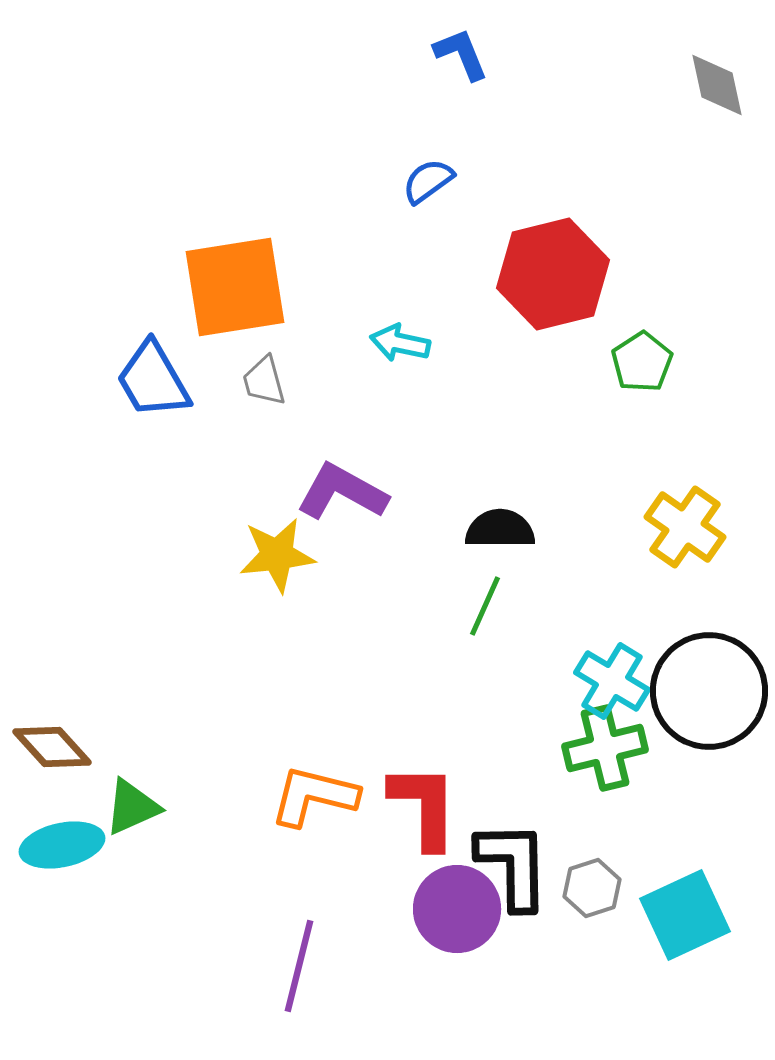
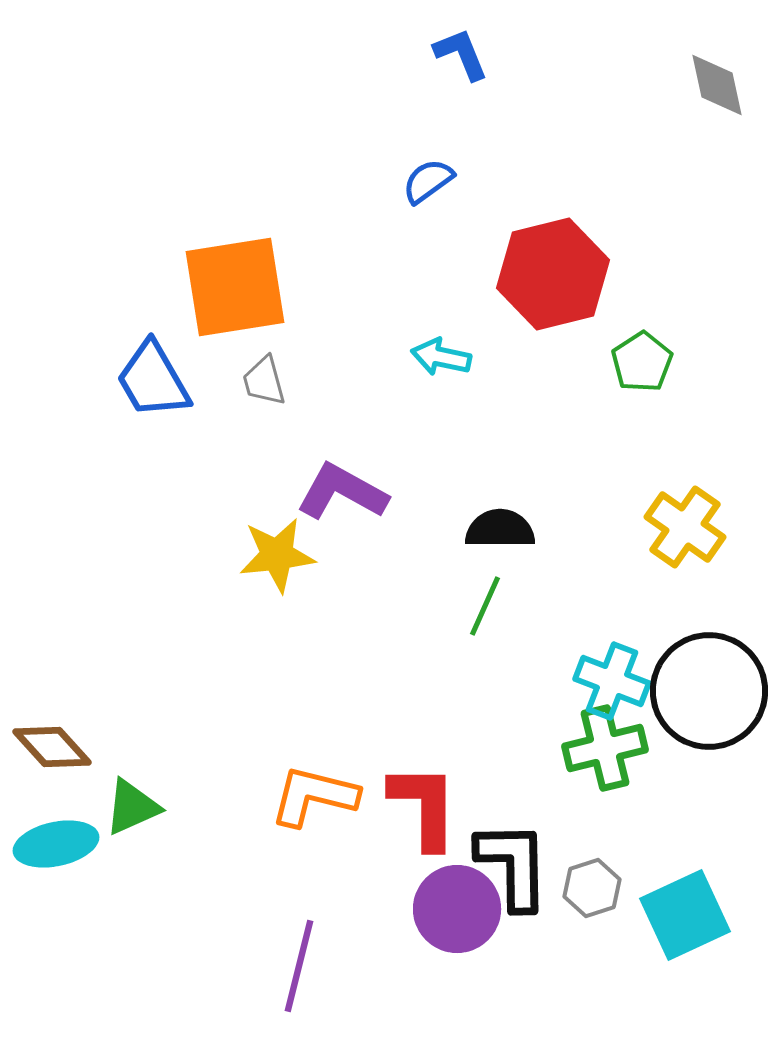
cyan arrow: moved 41 px right, 14 px down
cyan cross: rotated 10 degrees counterclockwise
cyan ellipse: moved 6 px left, 1 px up
